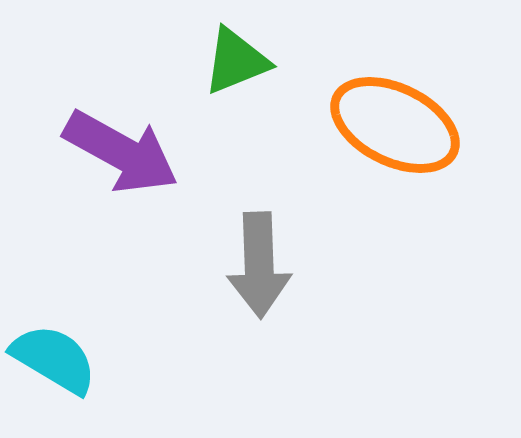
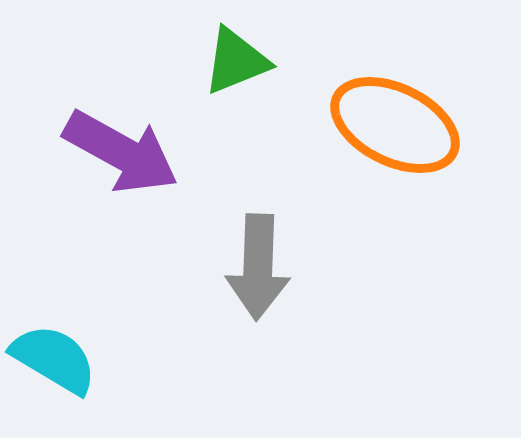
gray arrow: moved 1 px left, 2 px down; rotated 4 degrees clockwise
